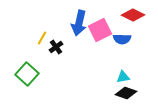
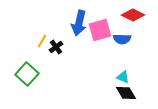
pink square: rotated 10 degrees clockwise
yellow line: moved 3 px down
cyan triangle: rotated 32 degrees clockwise
black diamond: rotated 40 degrees clockwise
